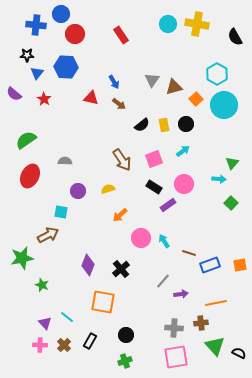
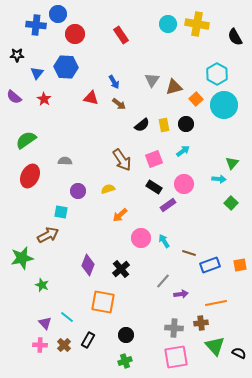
blue circle at (61, 14): moved 3 px left
black star at (27, 55): moved 10 px left
purple semicircle at (14, 94): moved 3 px down
black rectangle at (90, 341): moved 2 px left, 1 px up
